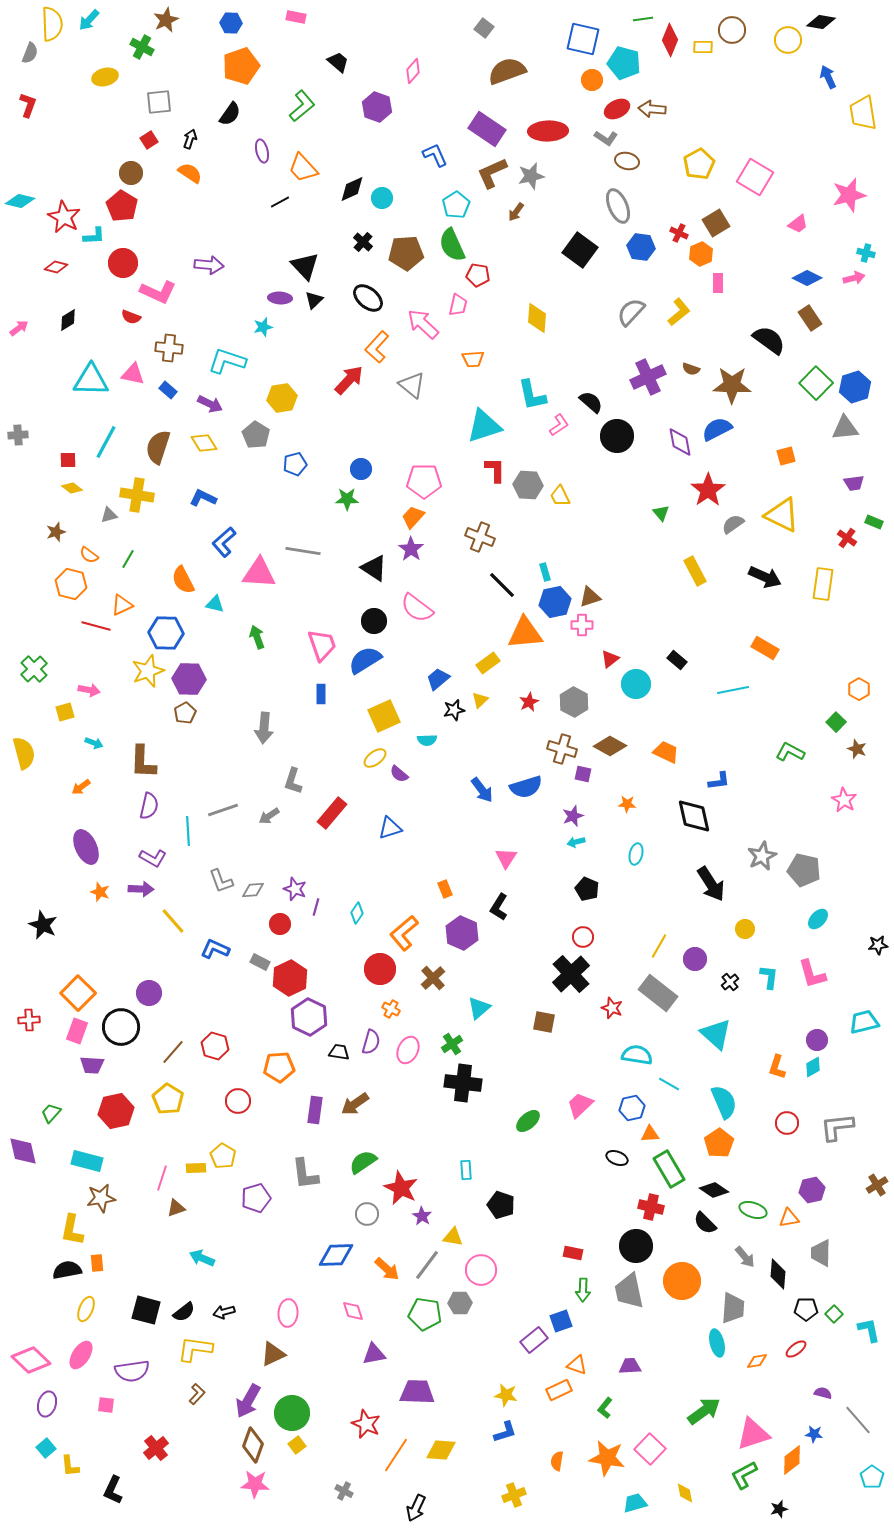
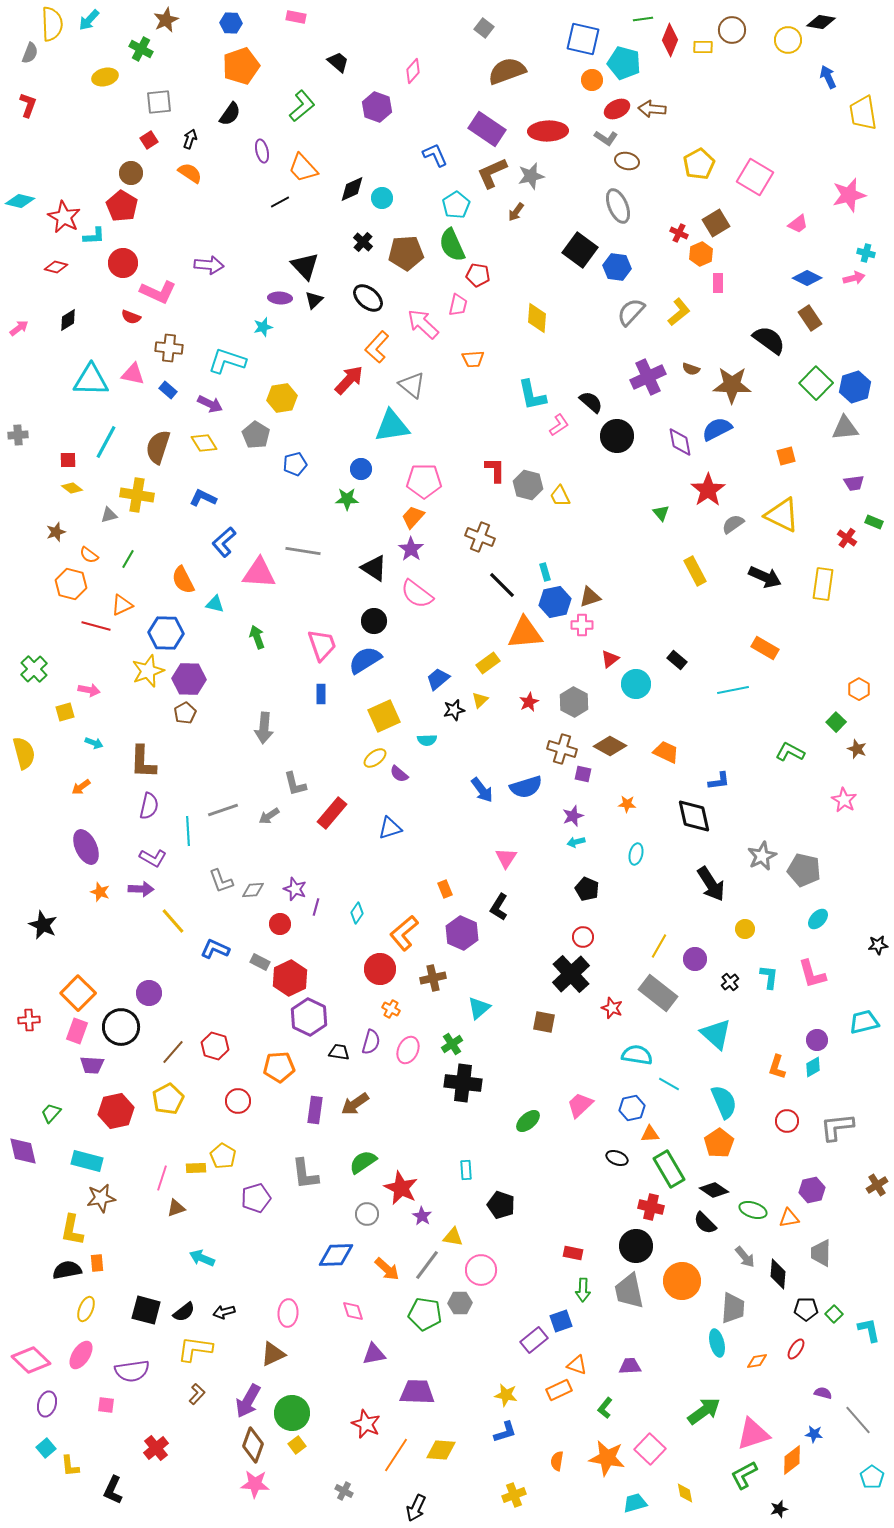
green cross at (142, 47): moved 1 px left, 2 px down
blue hexagon at (641, 247): moved 24 px left, 20 px down
cyan triangle at (484, 426): moved 92 px left; rotated 9 degrees clockwise
gray hexagon at (528, 485): rotated 12 degrees clockwise
pink semicircle at (417, 608): moved 14 px up
gray L-shape at (293, 781): moved 2 px right, 3 px down; rotated 32 degrees counterclockwise
brown cross at (433, 978): rotated 30 degrees clockwise
yellow pentagon at (168, 1099): rotated 12 degrees clockwise
red circle at (787, 1123): moved 2 px up
red ellipse at (796, 1349): rotated 20 degrees counterclockwise
